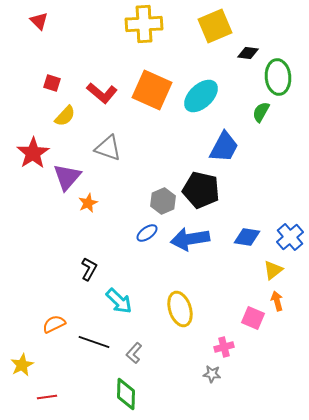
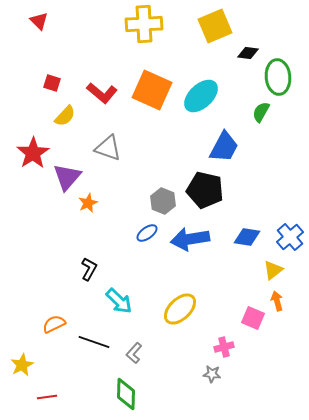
black pentagon: moved 4 px right
gray hexagon: rotated 15 degrees counterclockwise
yellow ellipse: rotated 64 degrees clockwise
